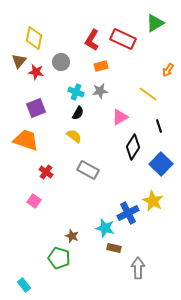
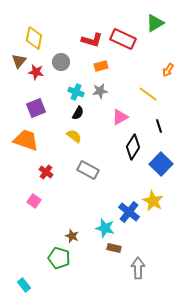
red L-shape: rotated 105 degrees counterclockwise
blue cross: moved 1 px right, 1 px up; rotated 25 degrees counterclockwise
